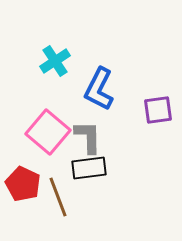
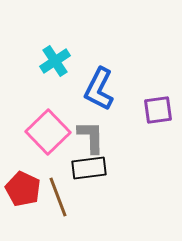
pink square: rotated 6 degrees clockwise
gray L-shape: moved 3 px right
red pentagon: moved 5 px down
